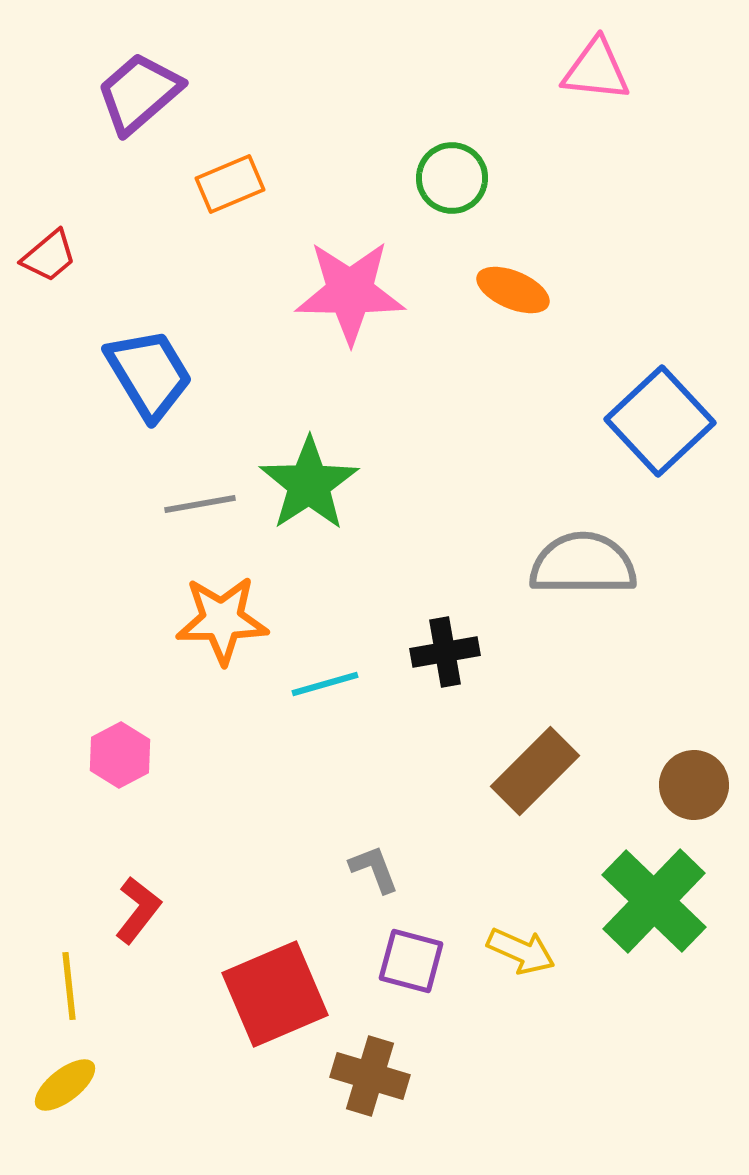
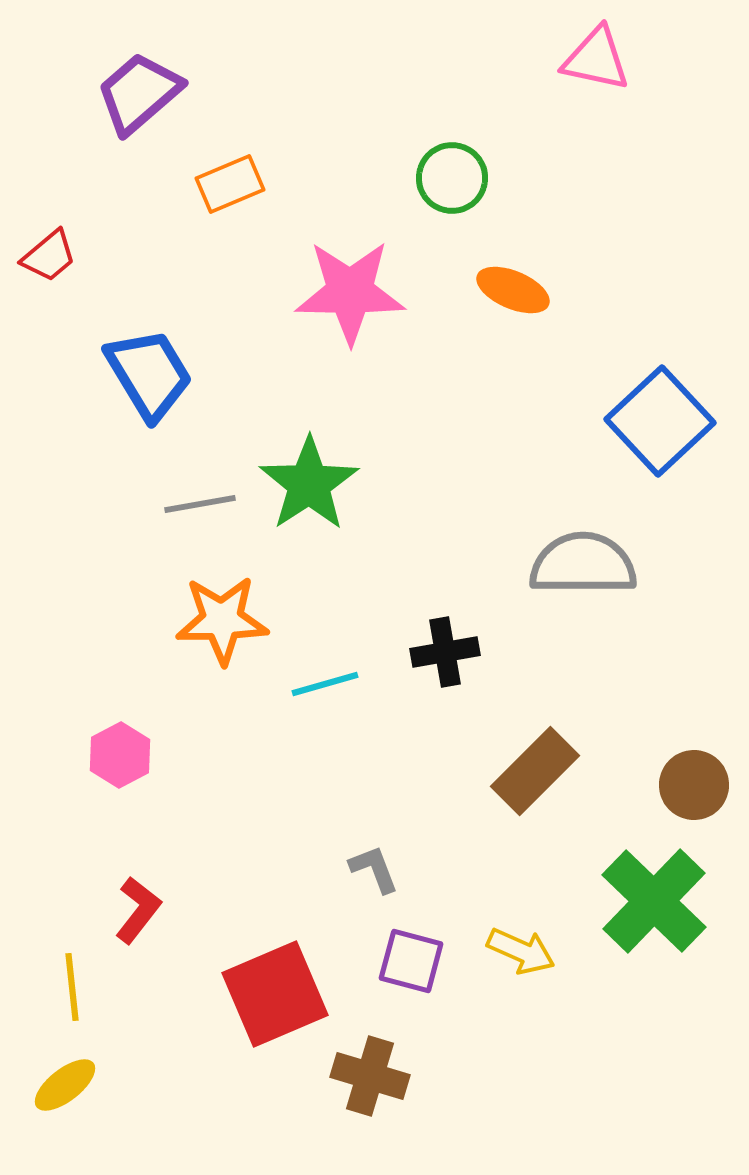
pink triangle: moved 11 px up; rotated 6 degrees clockwise
yellow line: moved 3 px right, 1 px down
